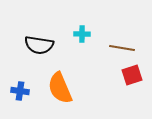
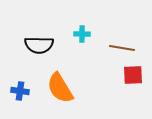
black semicircle: rotated 8 degrees counterclockwise
red square: moved 1 px right; rotated 15 degrees clockwise
orange semicircle: rotated 8 degrees counterclockwise
